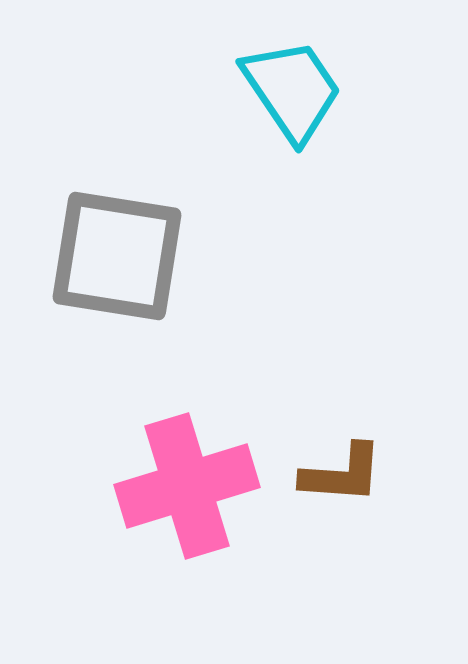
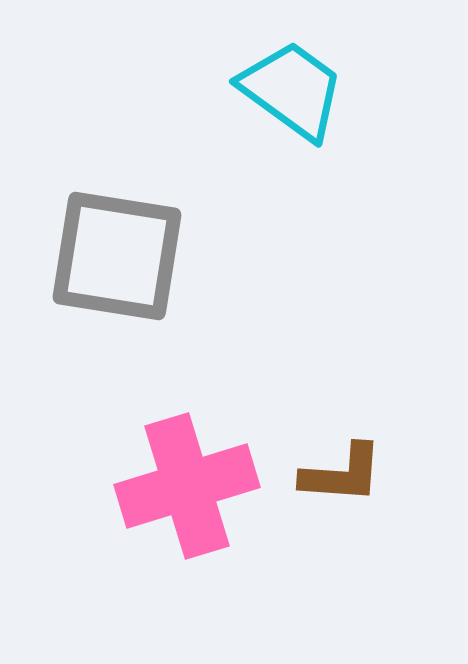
cyan trapezoid: rotated 20 degrees counterclockwise
